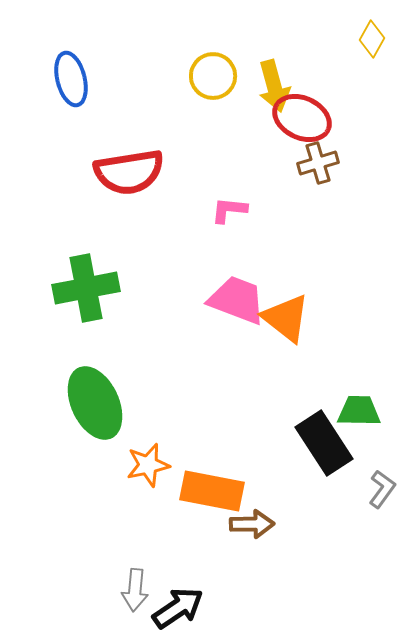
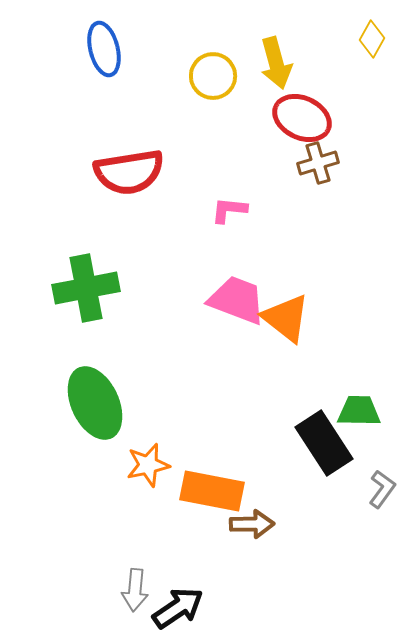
blue ellipse: moved 33 px right, 30 px up
yellow arrow: moved 2 px right, 23 px up
